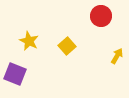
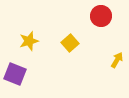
yellow star: rotated 30 degrees clockwise
yellow square: moved 3 px right, 3 px up
yellow arrow: moved 4 px down
